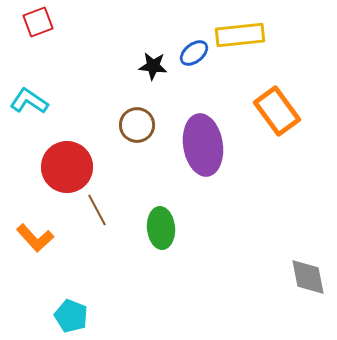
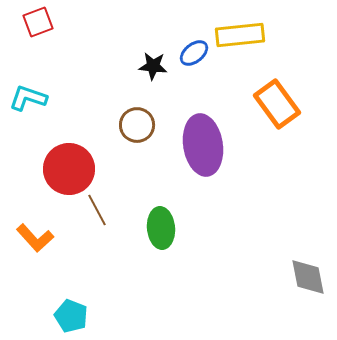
cyan L-shape: moved 1 px left, 3 px up; rotated 15 degrees counterclockwise
orange rectangle: moved 7 px up
red circle: moved 2 px right, 2 px down
